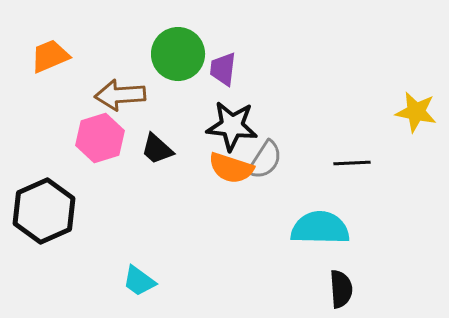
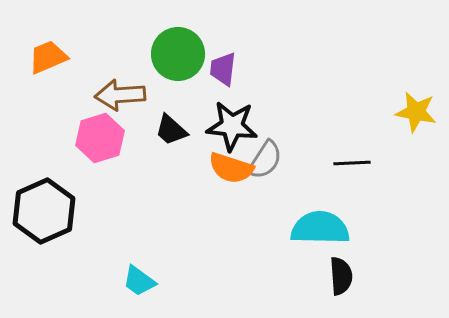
orange trapezoid: moved 2 px left, 1 px down
black trapezoid: moved 14 px right, 19 px up
black semicircle: moved 13 px up
